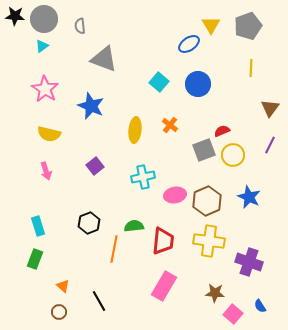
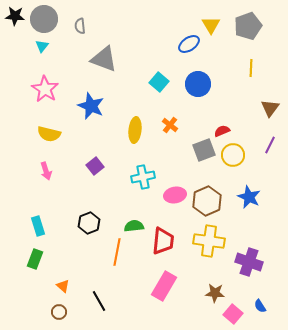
cyan triangle at (42, 46): rotated 16 degrees counterclockwise
orange line at (114, 249): moved 3 px right, 3 px down
